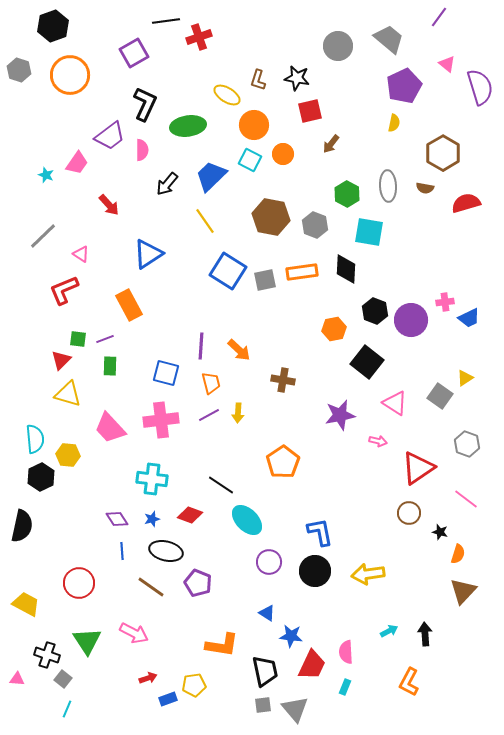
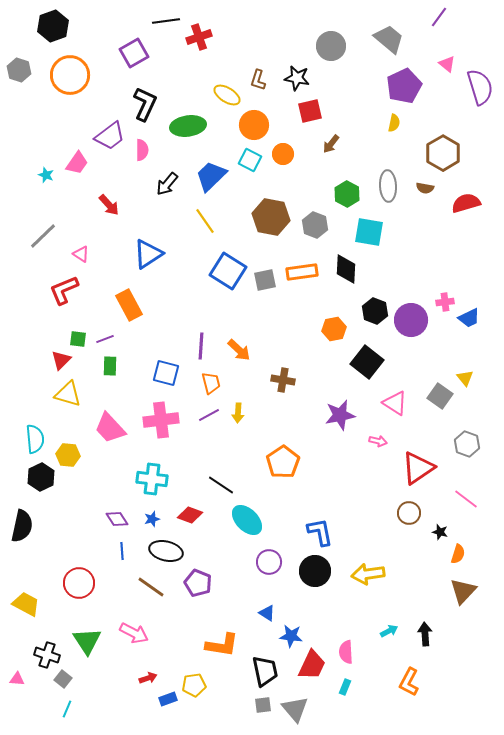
gray circle at (338, 46): moved 7 px left
yellow triangle at (465, 378): rotated 36 degrees counterclockwise
